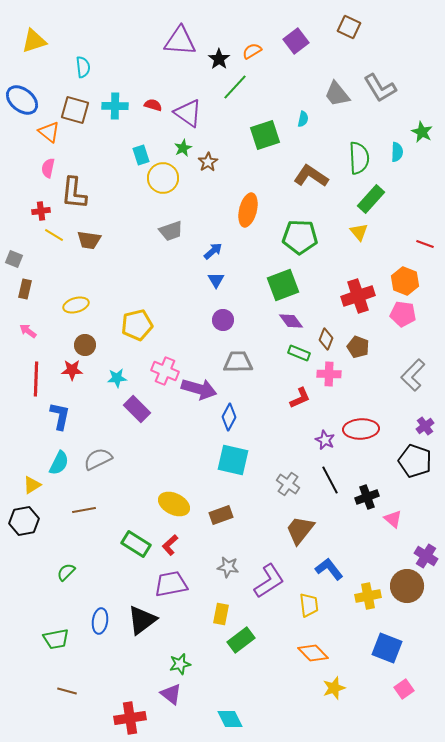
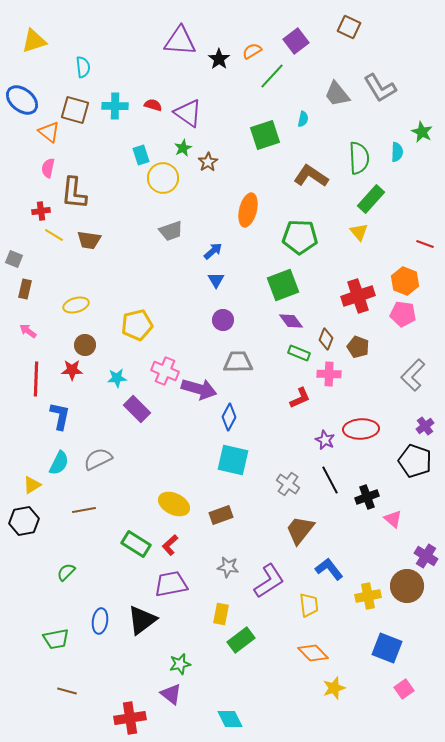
green line at (235, 87): moved 37 px right, 11 px up
